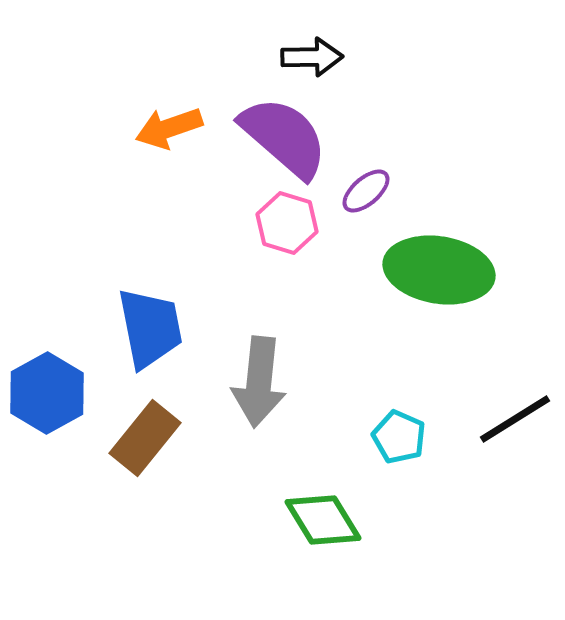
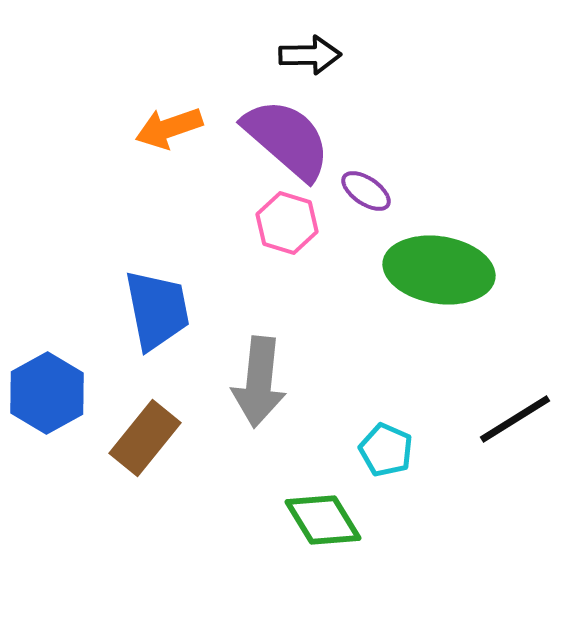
black arrow: moved 2 px left, 2 px up
purple semicircle: moved 3 px right, 2 px down
purple ellipse: rotated 75 degrees clockwise
blue trapezoid: moved 7 px right, 18 px up
cyan pentagon: moved 13 px left, 13 px down
